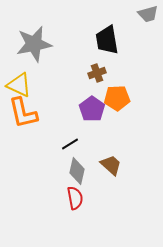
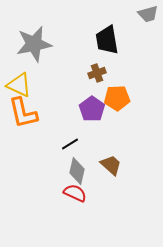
red semicircle: moved 5 px up; rotated 55 degrees counterclockwise
